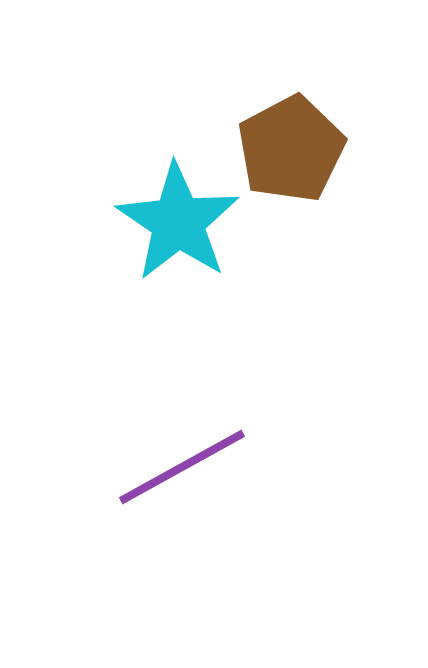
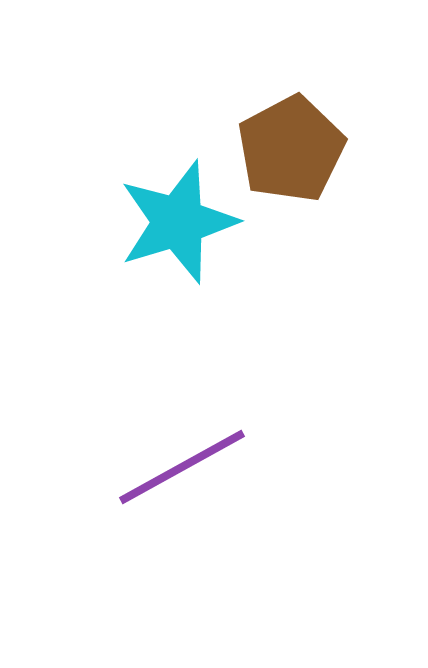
cyan star: rotated 21 degrees clockwise
